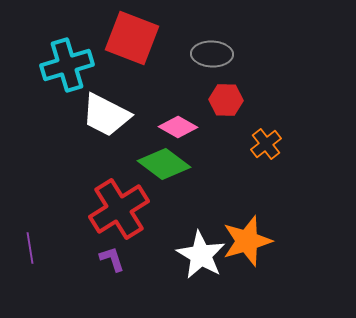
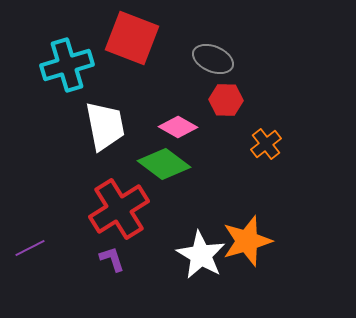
gray ellipse: moved 1 px right, 5 px down; rotated 21 degrees clockwise
white trapezoid: moved 1 px left, 11 px down; rotated 128 degrees counterclockwise
purple line: rotated 72 degrees clockwise
